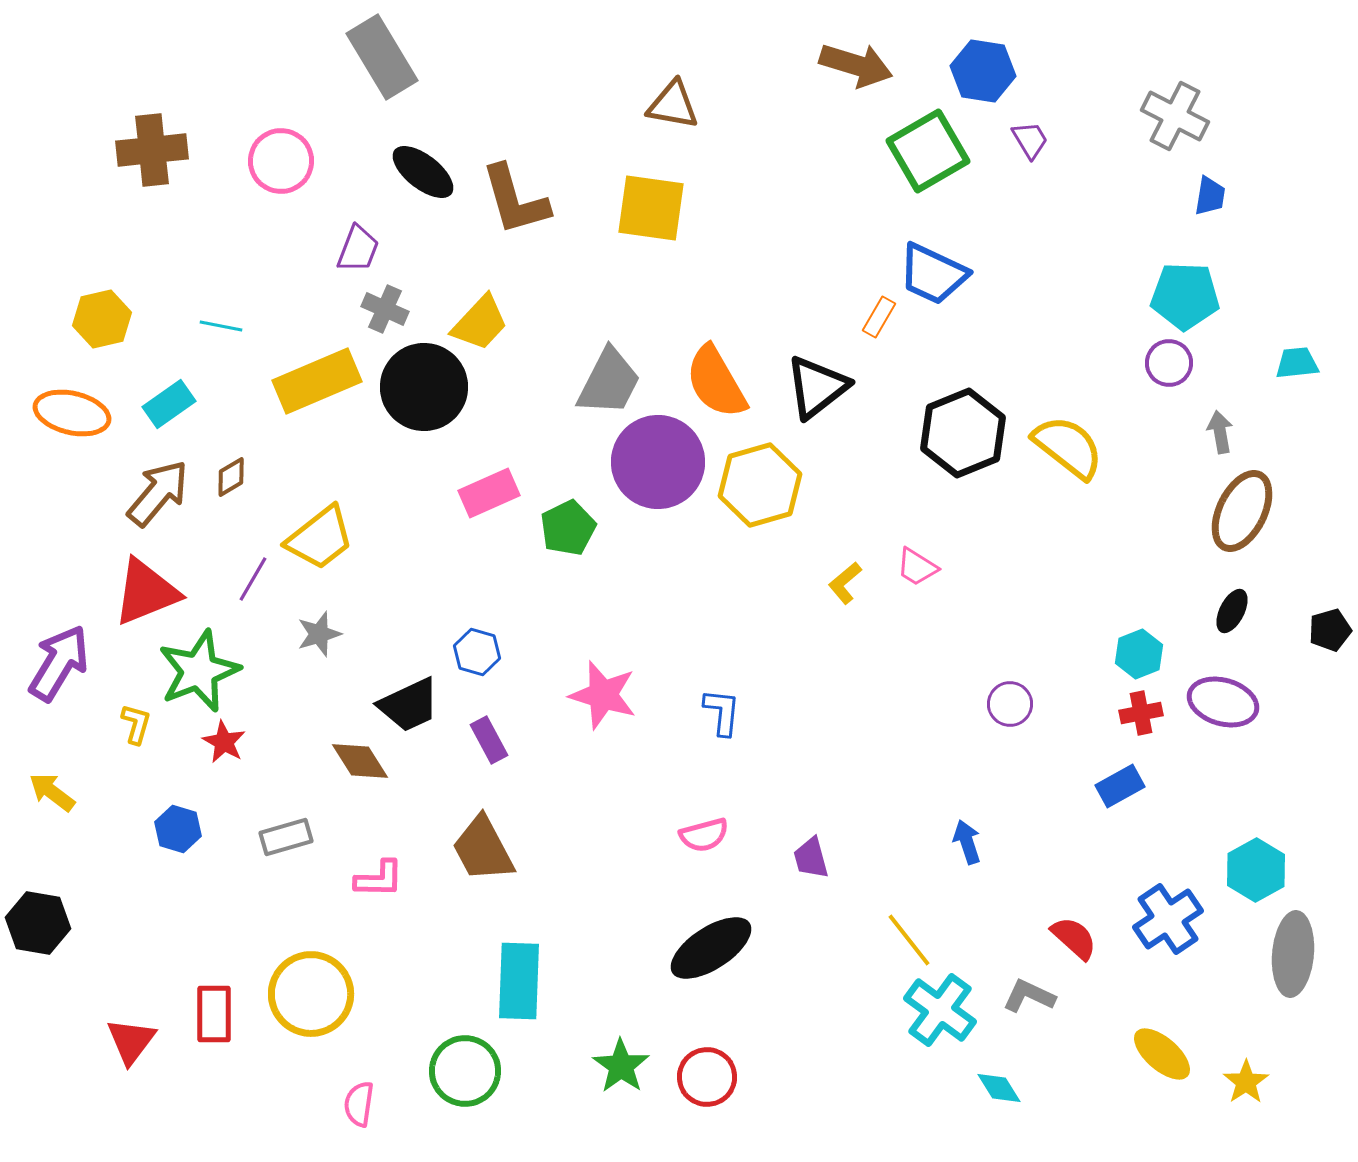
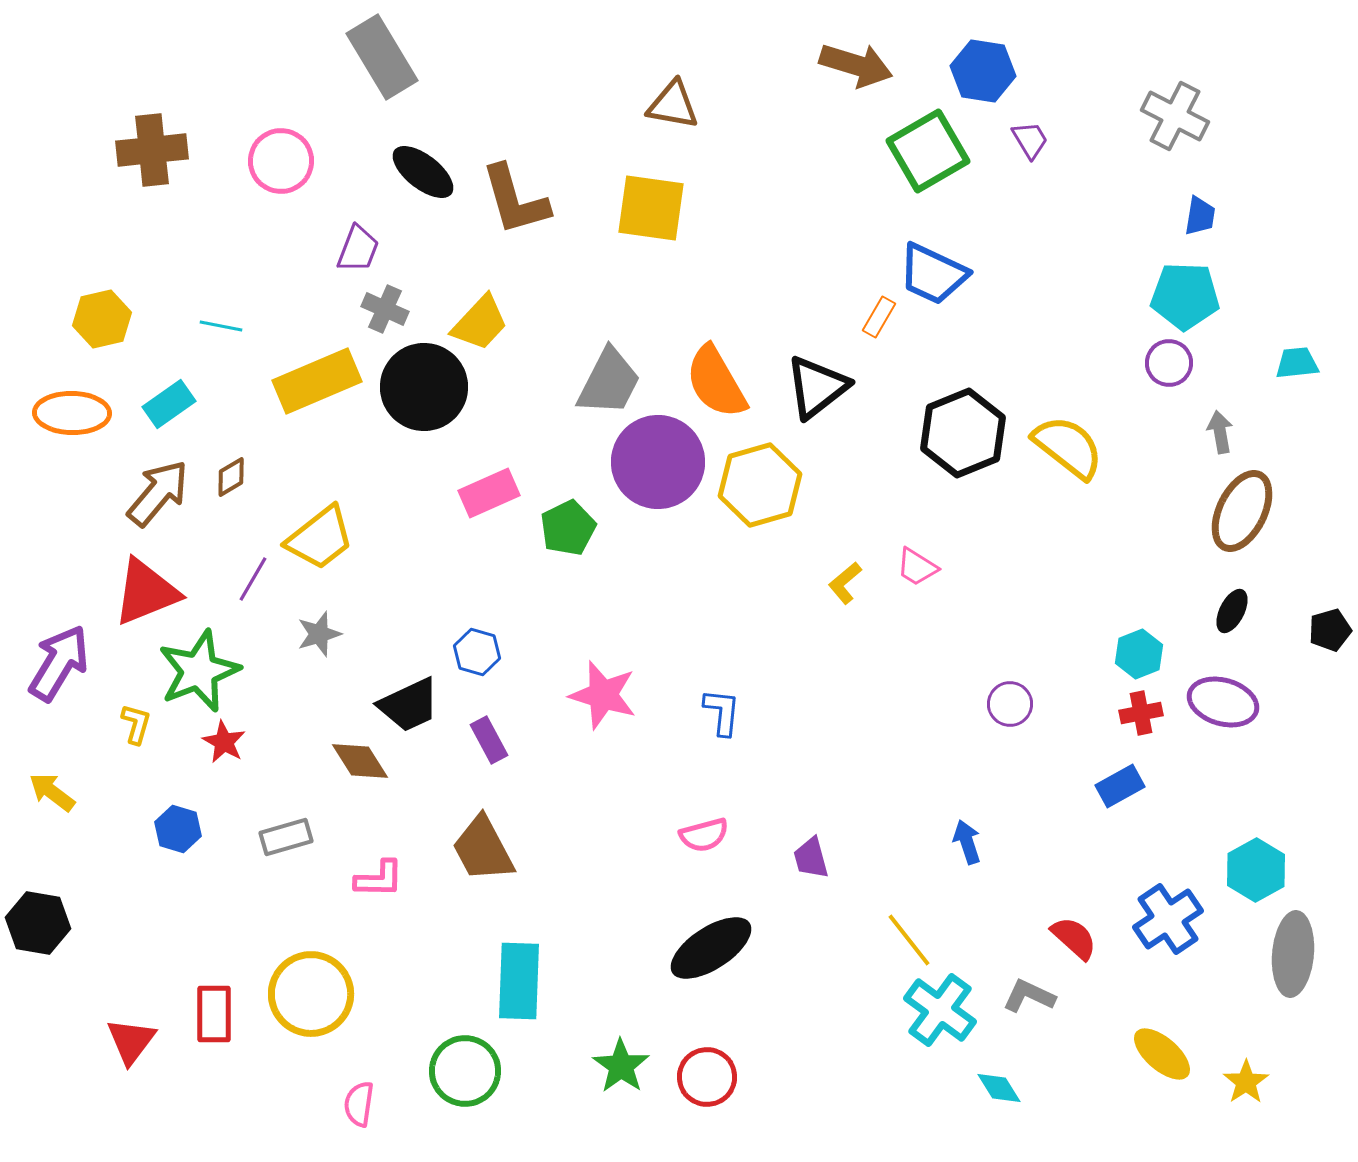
blue trapezoid at (1210, 196): moved 10 px left, 20 px down
orange ellipse at (72, 413): rotated 12 degrees counterclockwise
